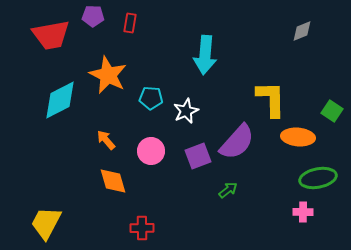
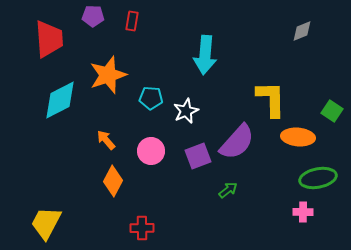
red rectangle: moved 2 px right, 2 px up
red trapezoid: moved 2 px left, 4 px down; rotated 84 degrees counterclockwise
orange star: rotated 27 degrees clockwise
orange diamond: rotated 44 degrees clockwise
